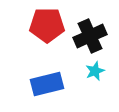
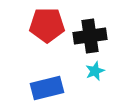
black cross: rotated 16 degrees clockwise
blue rectangle: moved 4 px down
